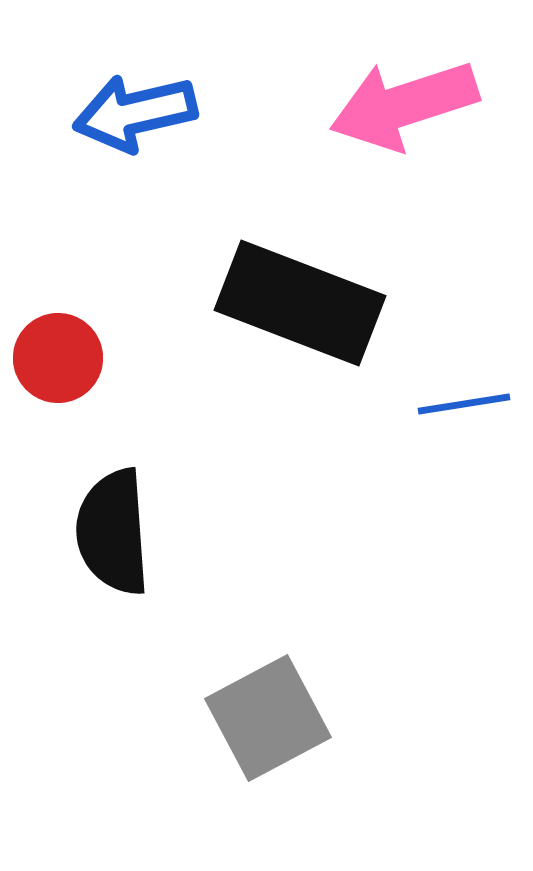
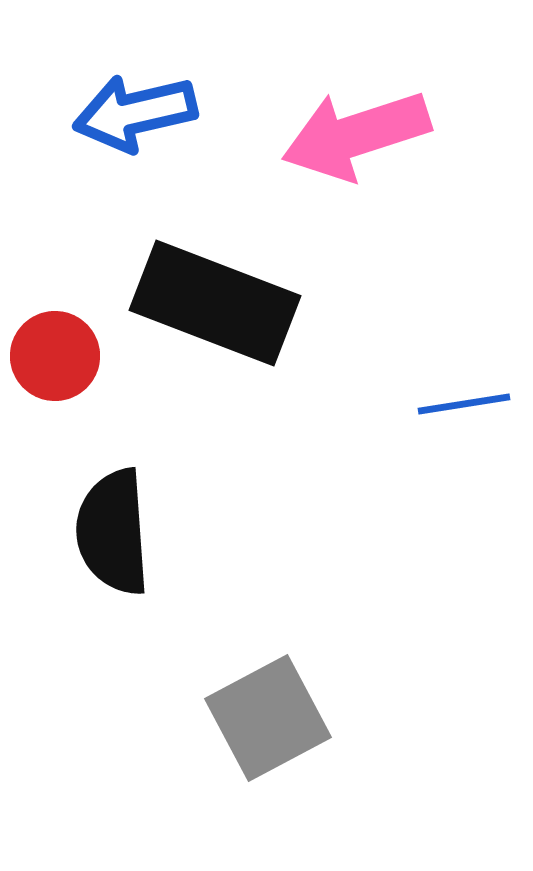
pink arrow: moved 48 px left, 30 px down
black rectangle: moved 85 px left
red circle: moved 3 px left, 2 px up
